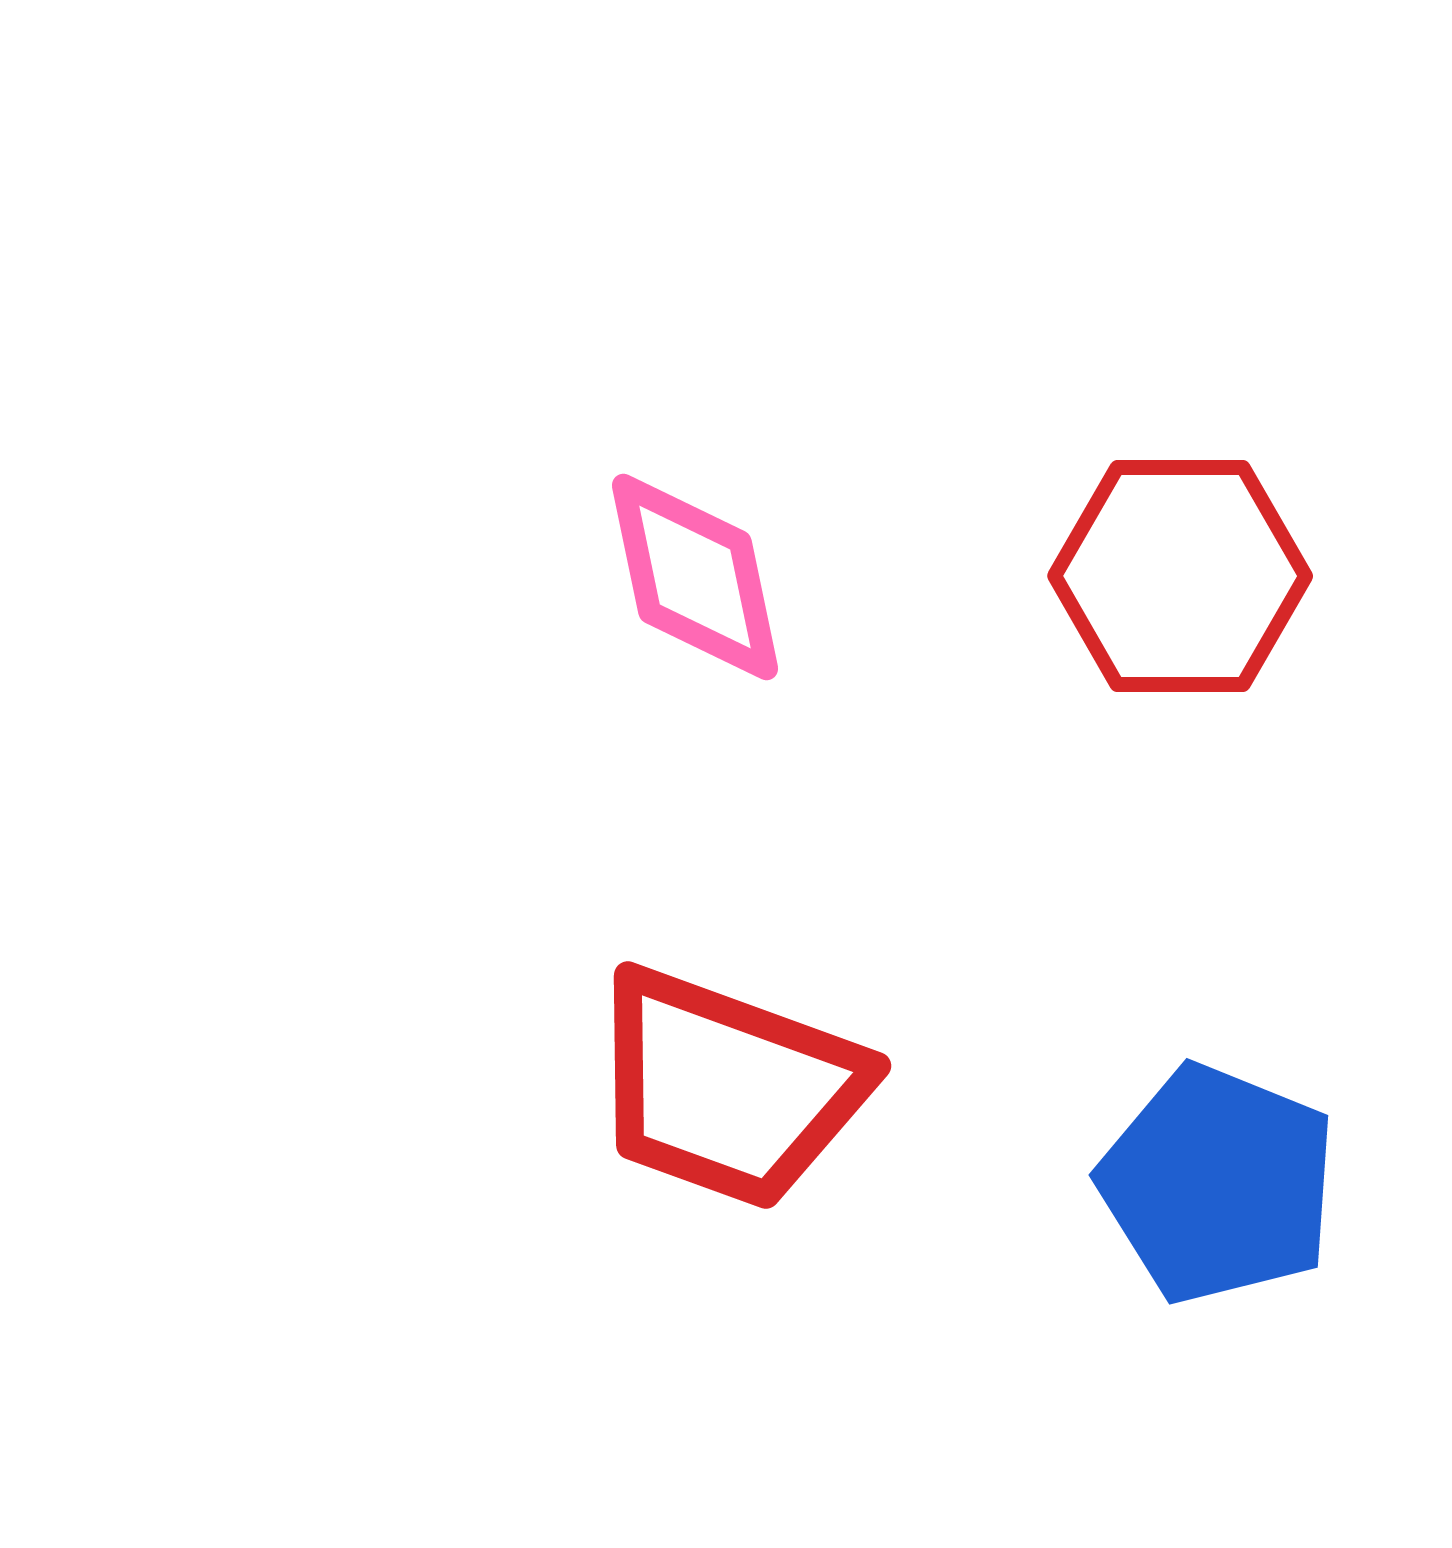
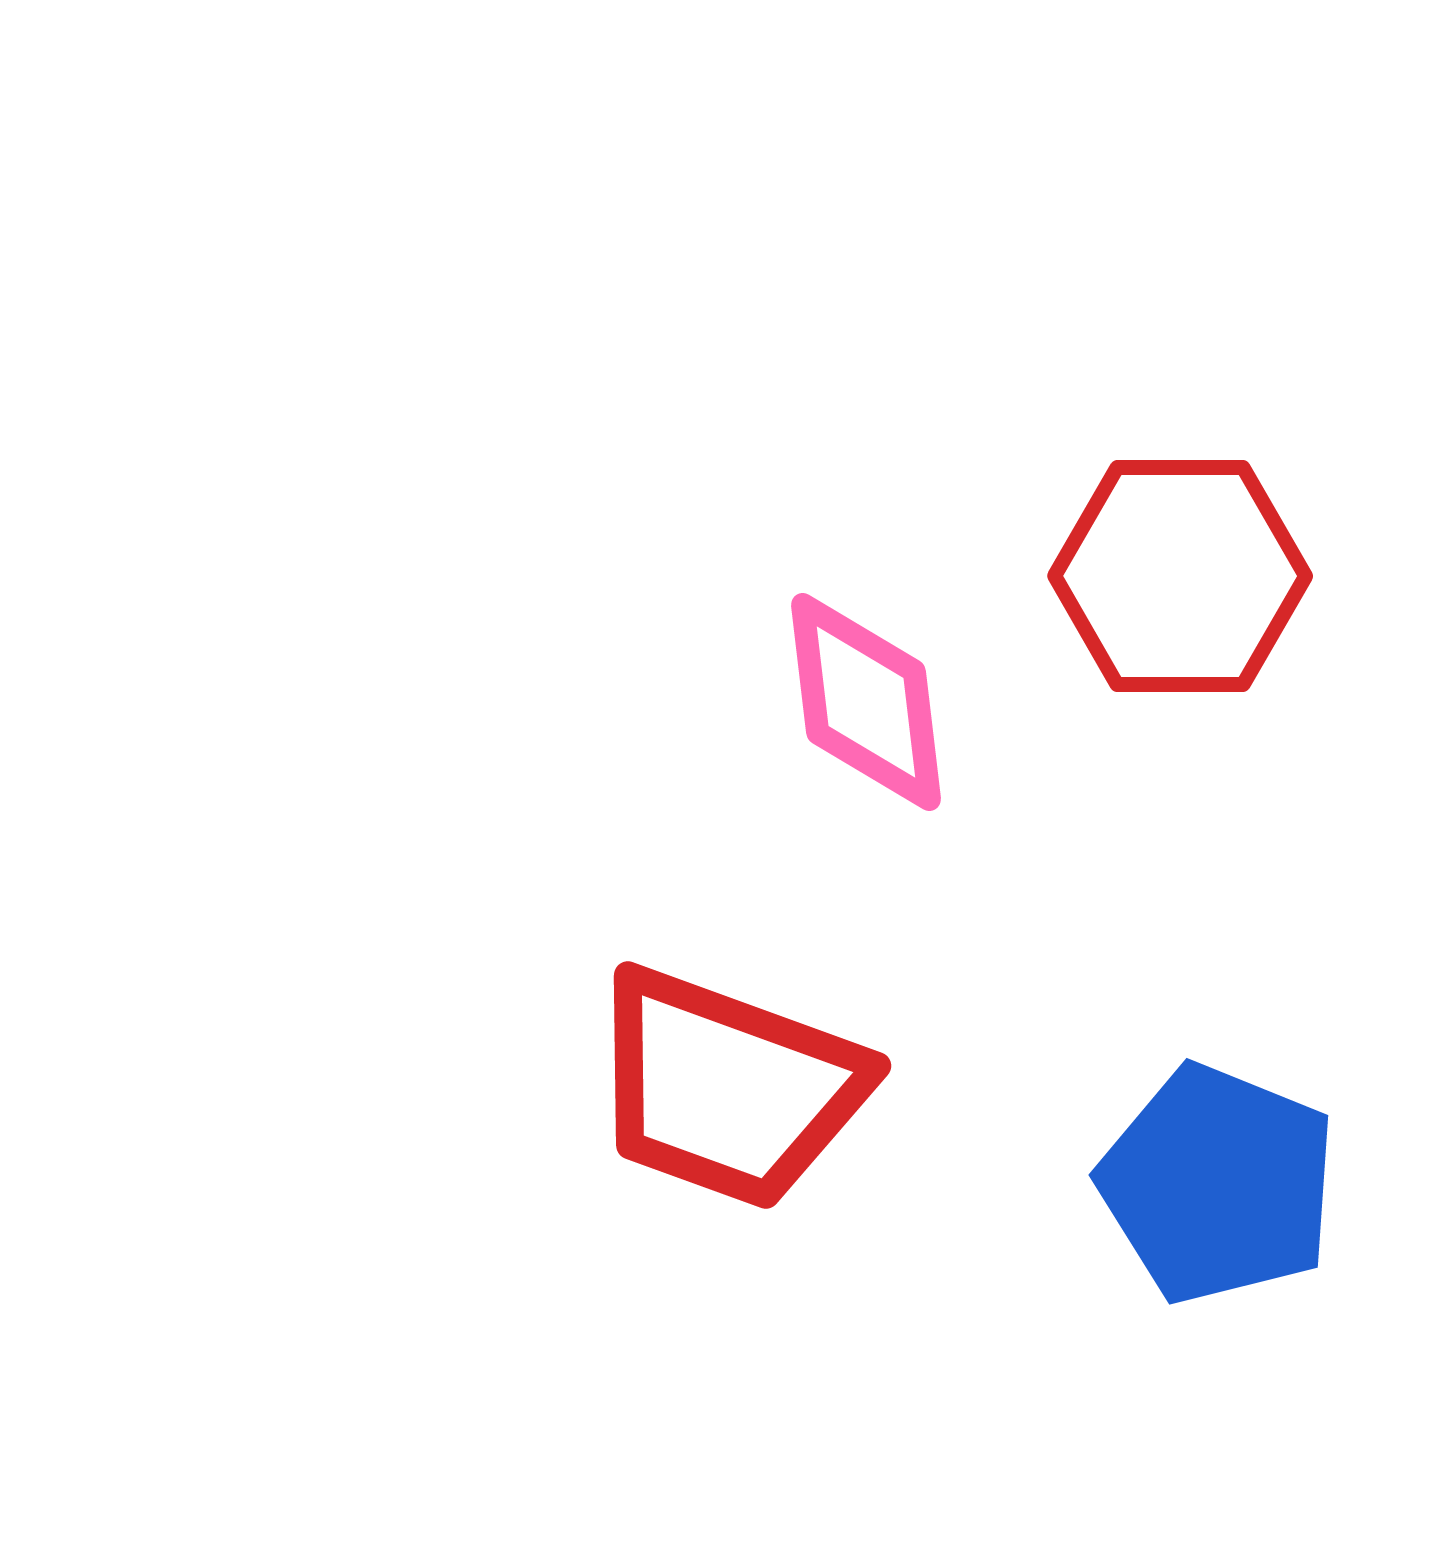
pink diamond: moved 171 px right, 125 px down; rotated 5 degrees clockwise
